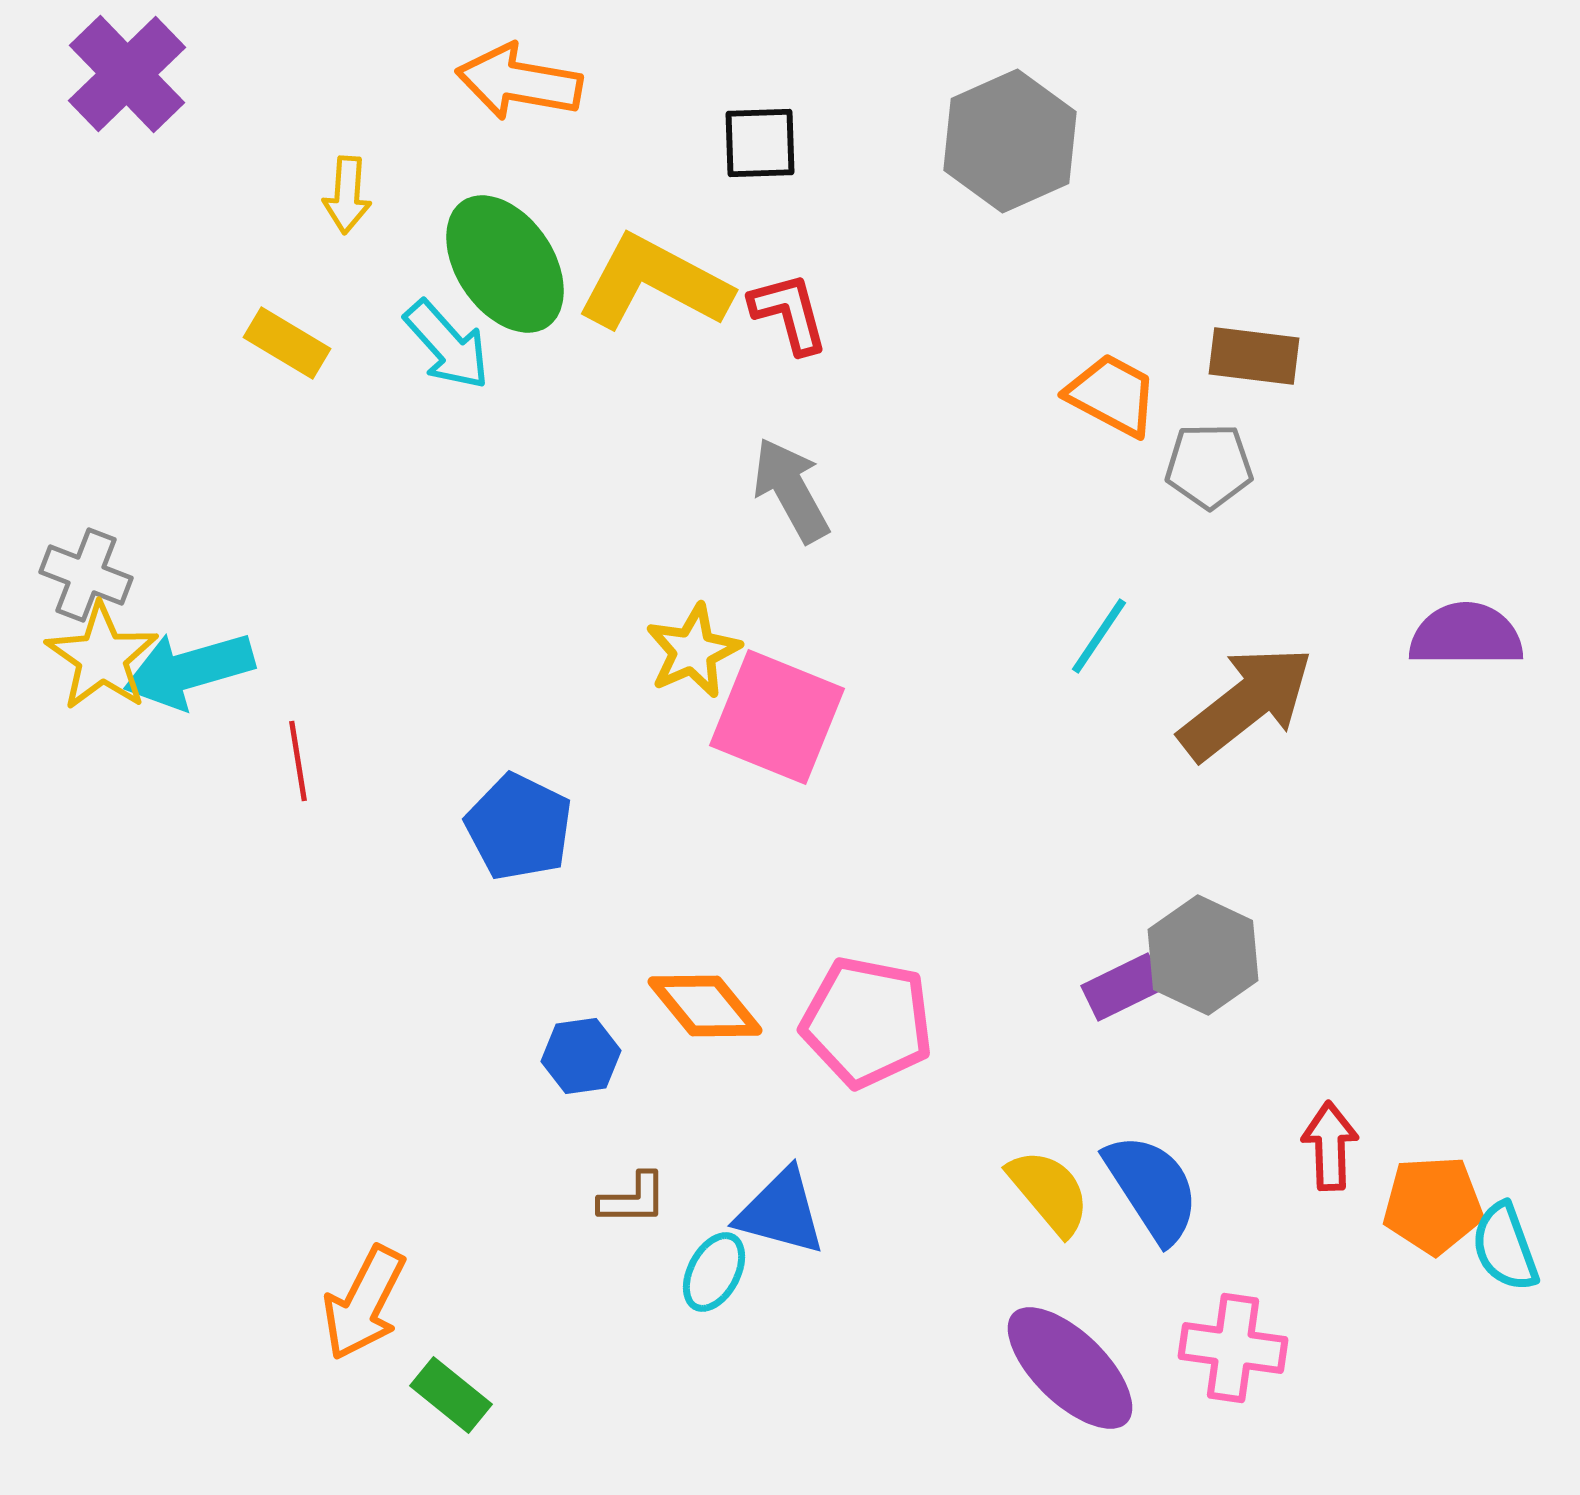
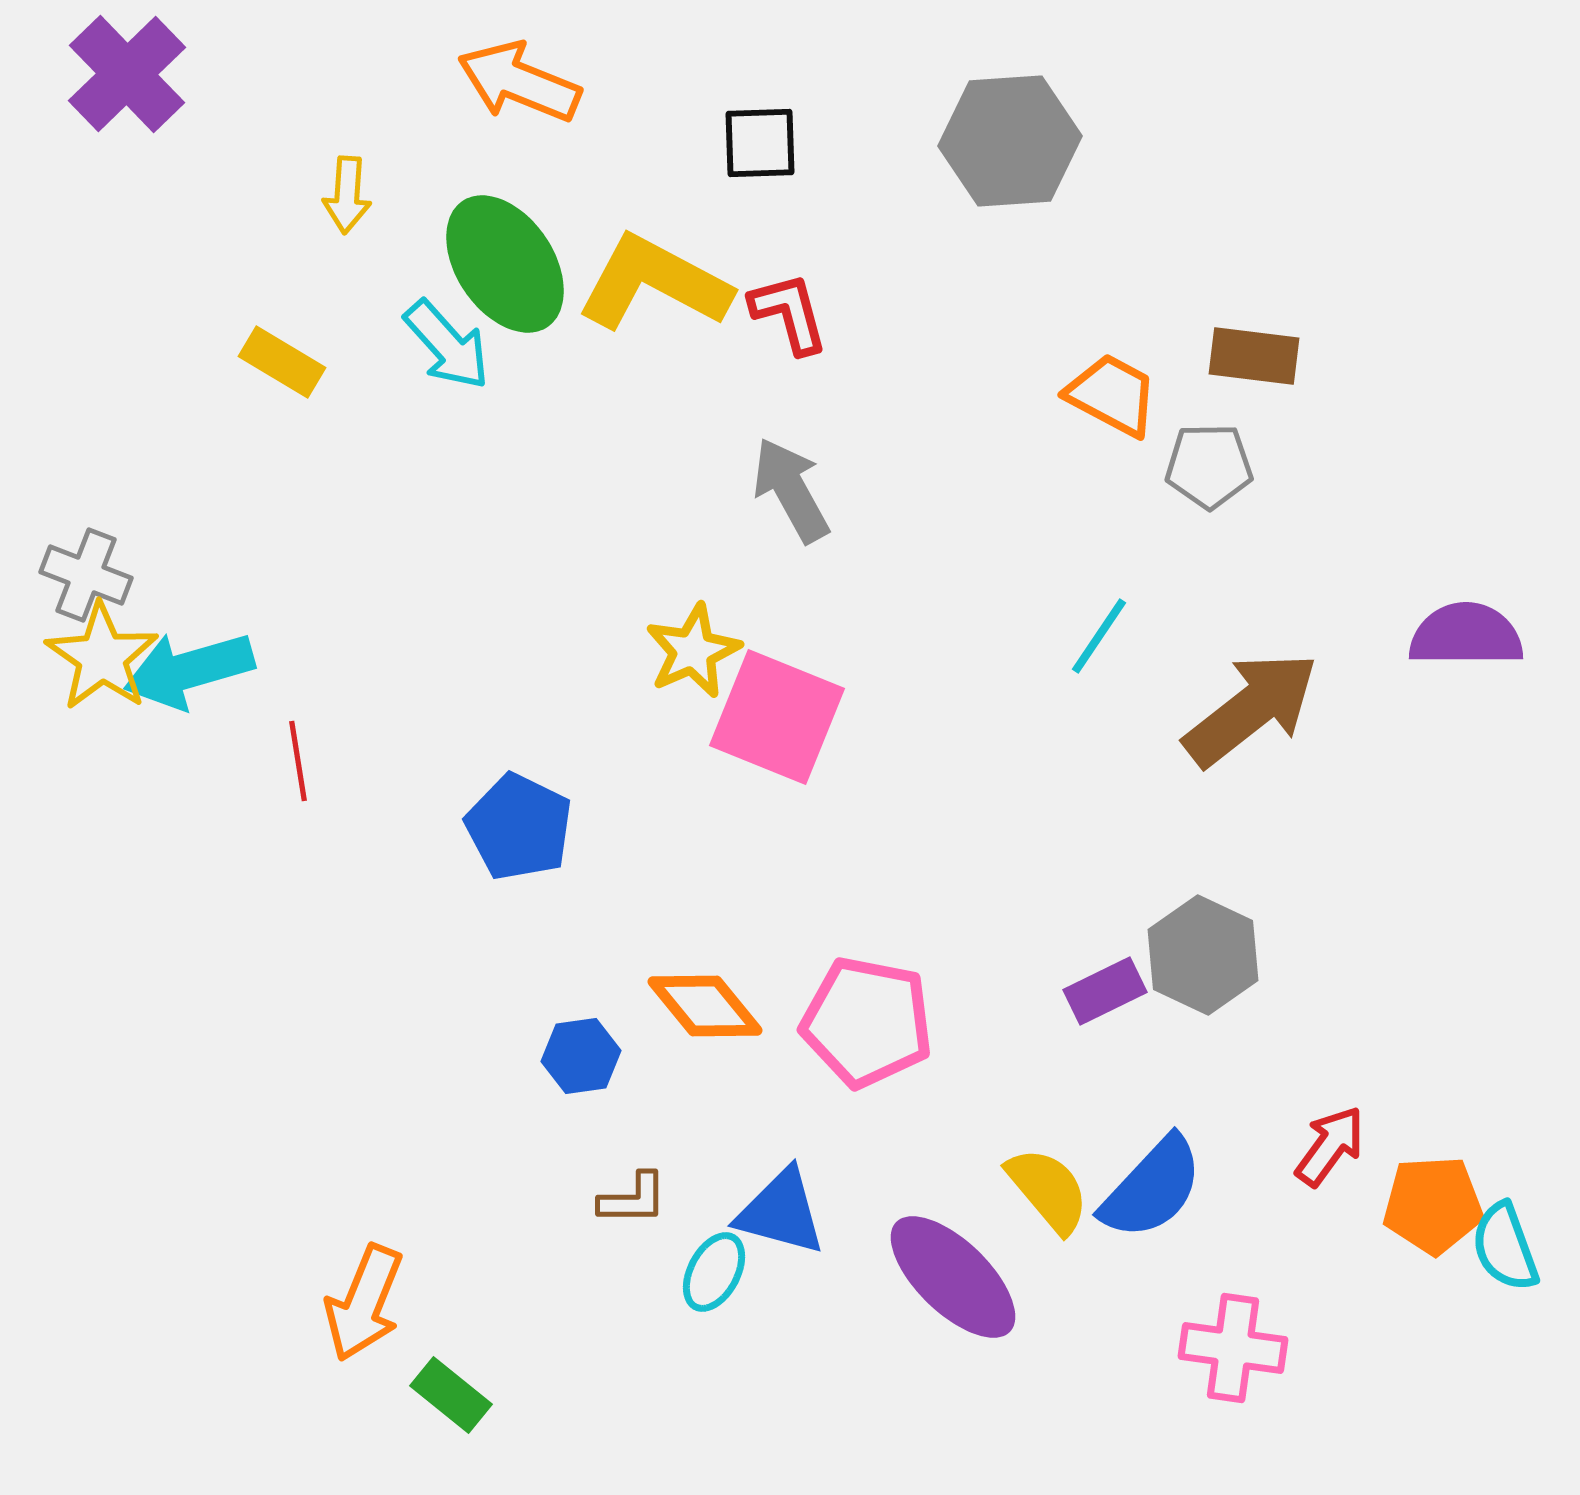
orange arrow at (519, 82): rotated 12 degrees clockwise
gray hexagon at (1010, 141): rotated 20 degrees clockwise
yellow rectangle at (287, 343): moved 5 px left, 19 px down
brown arrow at (1246, 703): moved 5 px right, 6 px down
purple rectangle at (1123, 987): moved 18 px left, 4 px down
red arrow at (1330, 1146): rotated 38 degrees clockwise
blue semicircle at (1152, 1188): rotated 76 degrees clockwise
yellow semicircle at (1049, 1192): moved 1 px left, 2 px up
orange arrow at (364, 1303): rotated 5 degrees counterclockwise
purple ellipse at (1070, 1368): moved 117 px left, 91 px up
